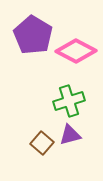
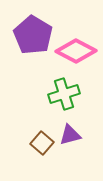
green cross: moved 5 px left, 7 px up
